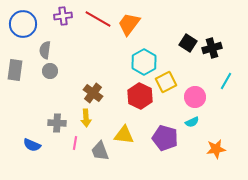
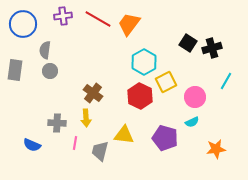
gray trapezoid: rotated 35 degrees clockwise
